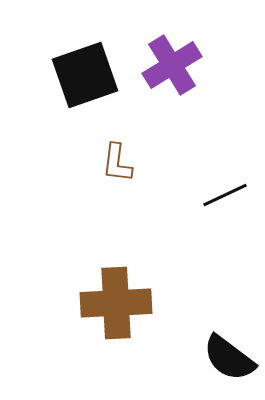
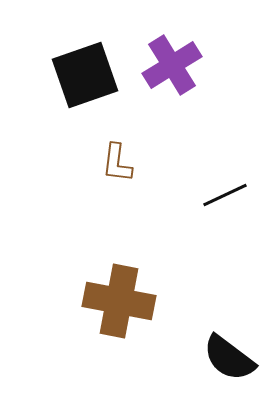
brown cross: moved 3 px right, 2 px up; rotated 14 degrees clockwise
